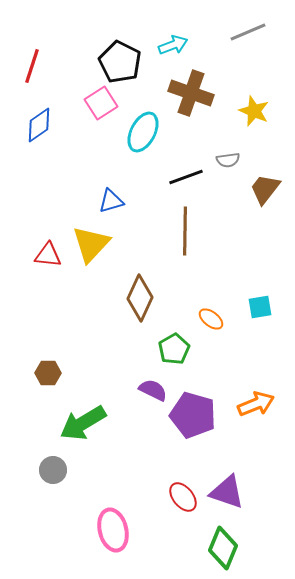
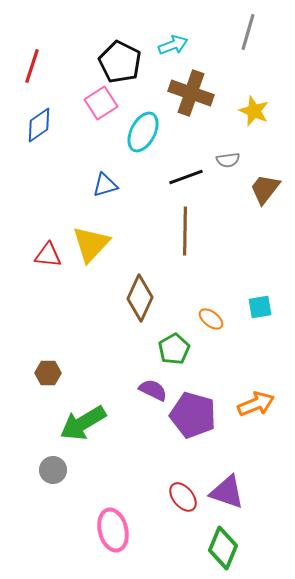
gray line: rotated 51 degrees counterclockwise
blue triangle: moved 6 px left, 16 px up
